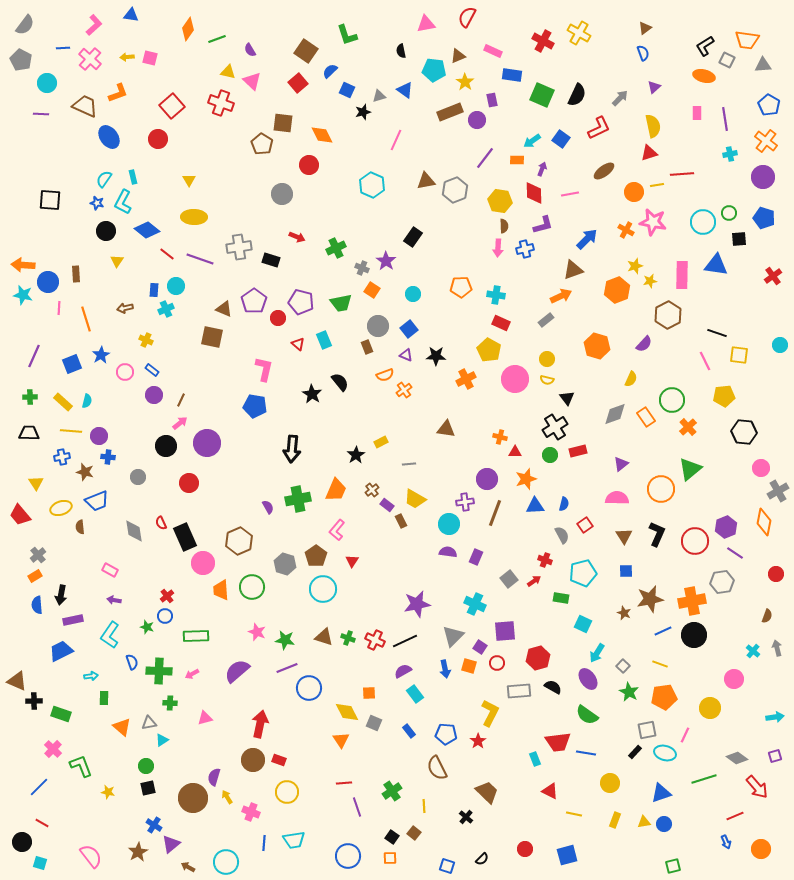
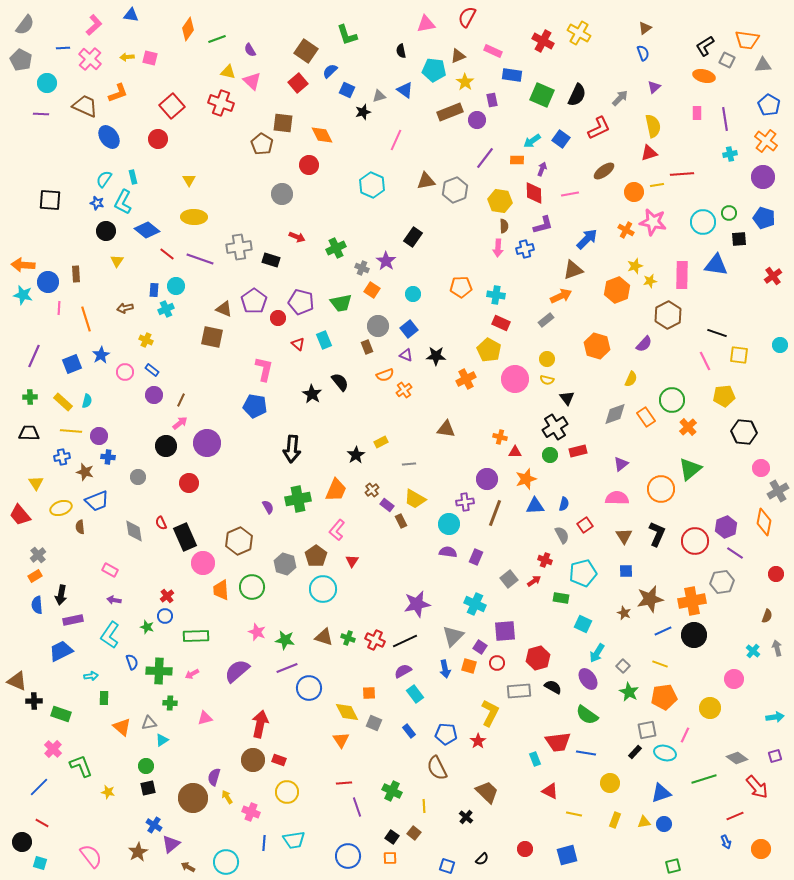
green cross at (392, 791): rotated 30 degrees counterclockwise
